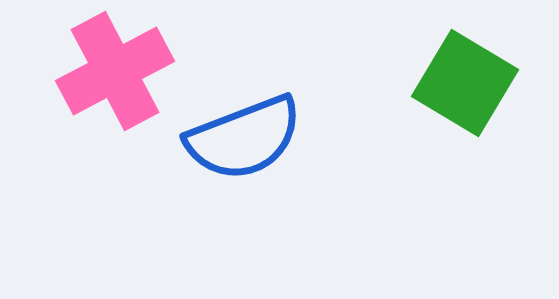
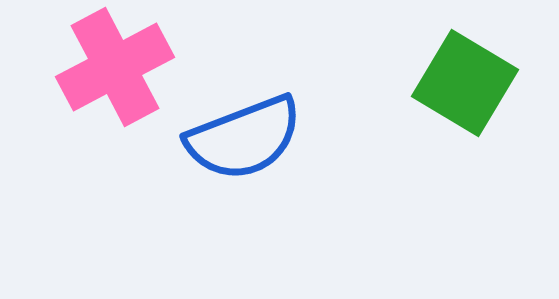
pink cross: moved 4 px up
